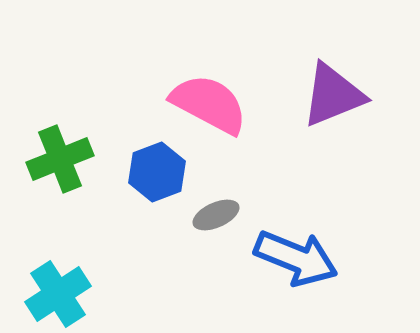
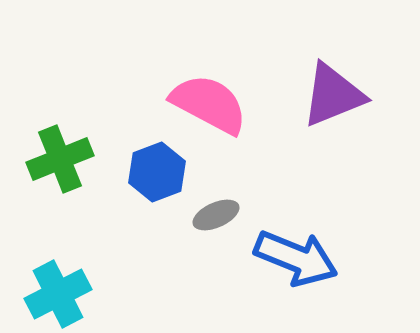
cyan cross: rotated 6 degrees clockwise
